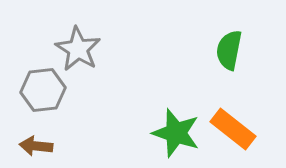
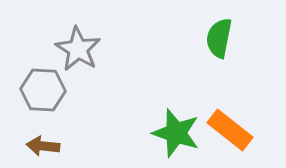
green semicircle: moved 10 px left, 12 px up
gray hexagon: rotated 9 degrees clockwise
orange rectangle: moved 3 px left, 1 px down
brown arrow: moved 7 px right
